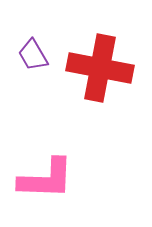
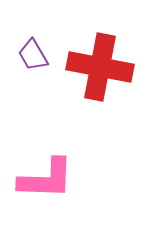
red cross: moved 1 px up
